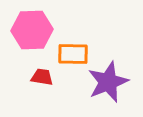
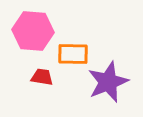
pink hexagon: moved 1 px right, 1 px down; rotated 6 degrees clockwise
